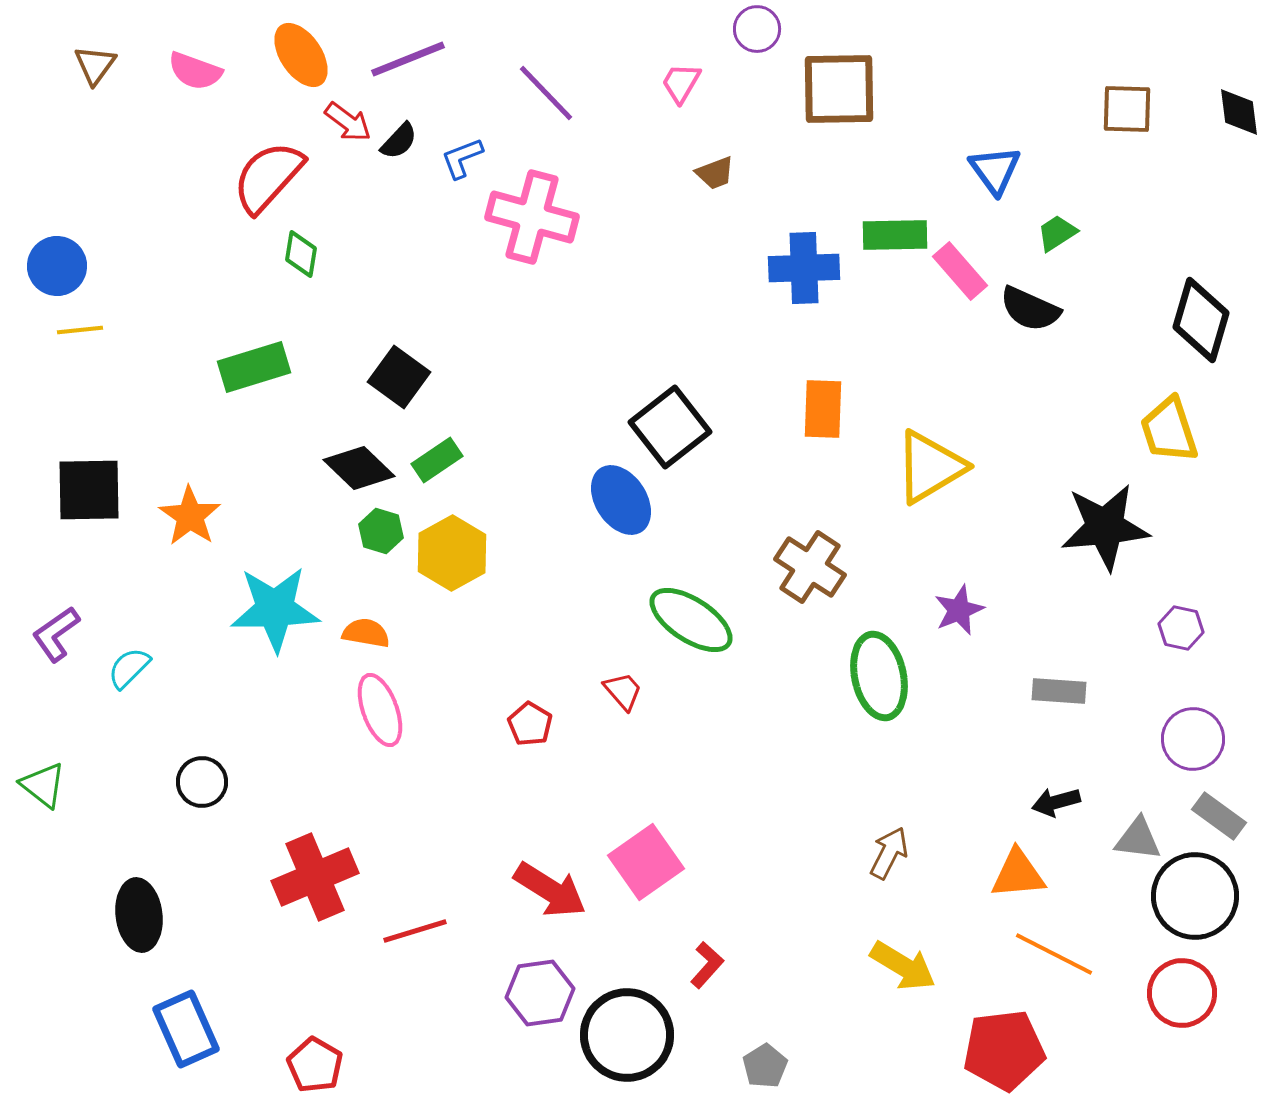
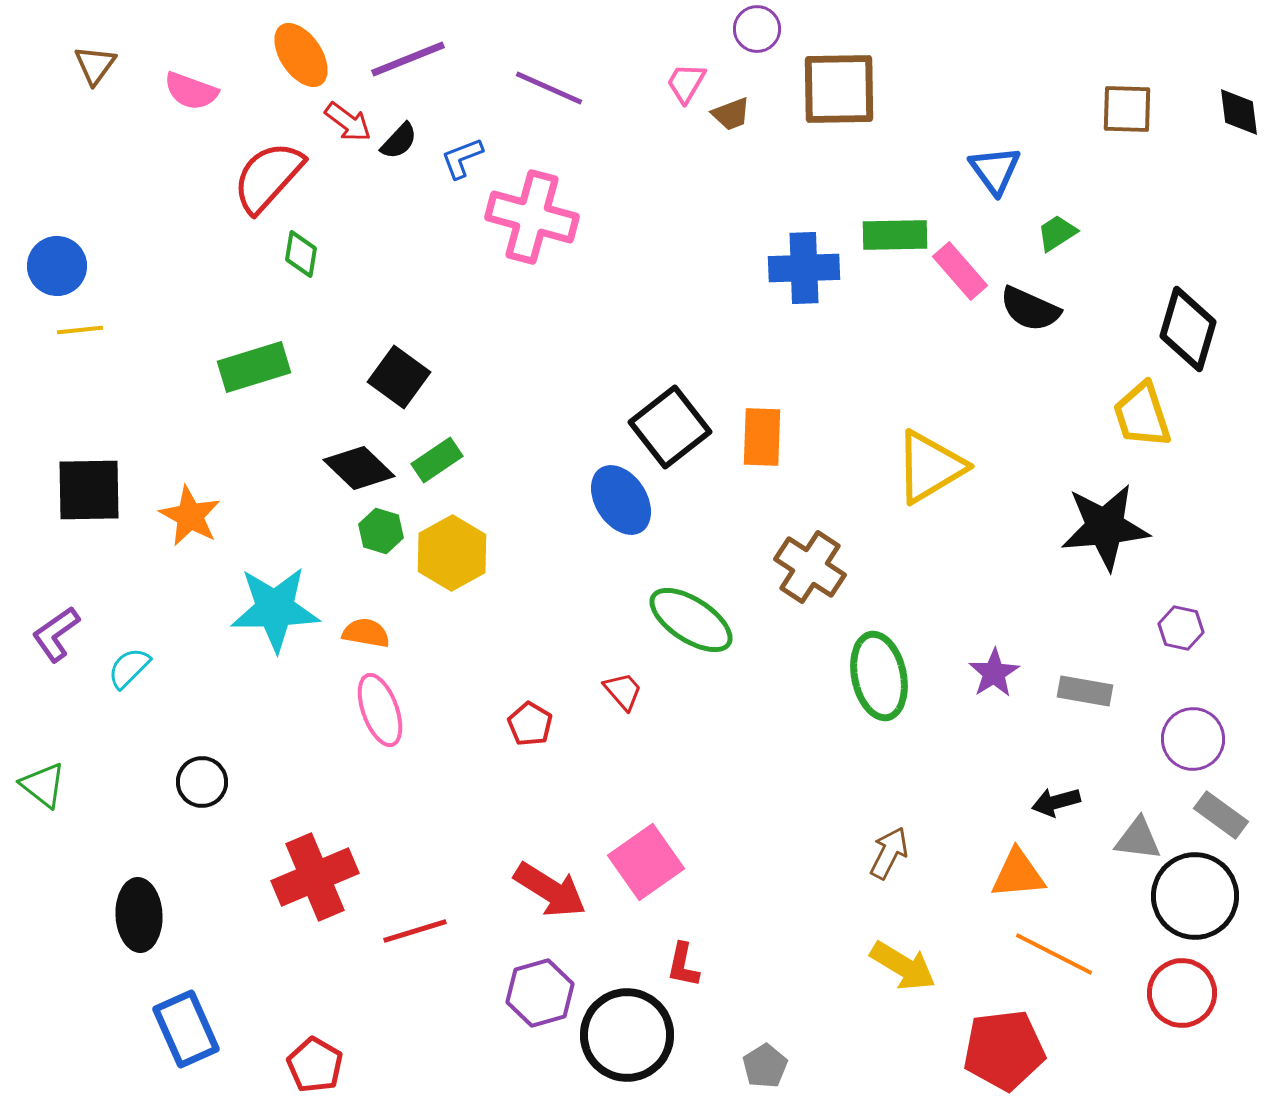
pink semicircle at (195, 71): moved 4 px left, 20 px down
pink trapezoid at (681, 83): moved 5 px right
purple line at (546, 93): moved 3 px right, 5 px up; rotated 22 degrees counterclockwise
brown trapezoid at (715, 173): moved 16 px right, 59 px up
black diamond at (1201, 320): moved 13 px left, 9 px down
orange rectangle at (823, 409): moved 61 px left, 28 px down
yellow trapezoid at (1169, 430): moved 27 px left, 15 px up
orange star at (190, 516): rotated 6 degrees counterclockwise
purple star at (959, 610): moved 35 px right, 63 px down; rotated 9 degrees counterclockwise
gray rectangle at (1059, 691): moved 26 px right; rotated 6 degrees clockwise
gray rectangle at (1219, 816): moved 2 px right, 1 px up
black ellipse at (139, 915): rotated 4 degrees clockwise
red L-shape at (707, 965): moved 24 px left; rotated 150 degrees clockwise
purple hexagon at (540, 993): rotated 8 degrees counterclockwise
